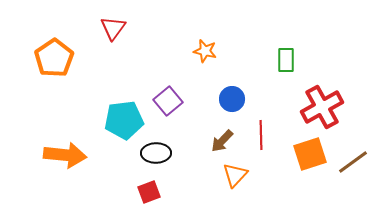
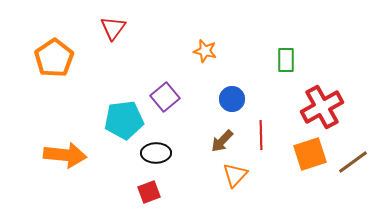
purple square: moved 3 px left, 4 px up
